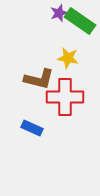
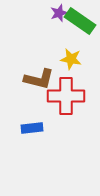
yellow star: moved 3 px right, 1 px down
red cross: moved 1 px right, 1 px up
blue rectangle: rotated 30 degrees counterclockwise
